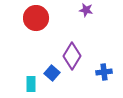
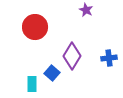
purple star: rotated 16 degrees clockwise
red circle: moved 1 px left, 9 px down
blue cross: moved 5 px right, 14 px up
cyan rectangle: moved 1 px right
